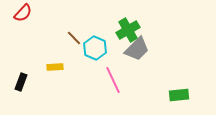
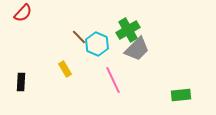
brown line: moved 5 px right, 1 px up
cyan hexagon: moved 2 px right, 4 px up
yellow rectangle: moved 10 px right, 2 px down; rotated 63 degrees clockwise
black rectangle: rotated 18 degrees counterclockwise
green rectangle: moved 2 px right
